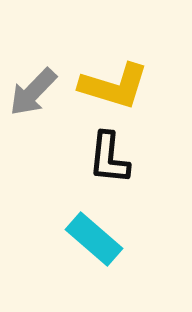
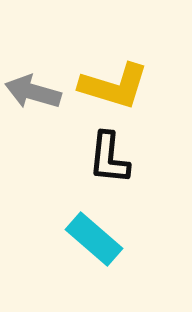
gray arrow: rotated 62 degrees clockwise
